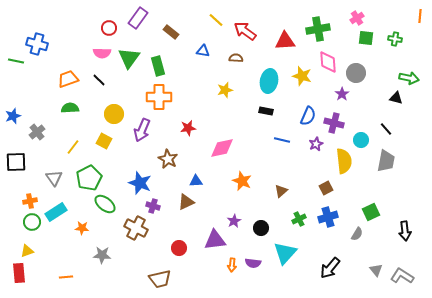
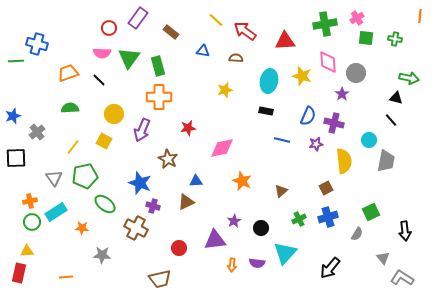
green cross at (318, 29): moved 7 px right, 5 px up
green line at (16, 61): rotated 14 degrees counterclockwise
orange trapezoid at (68, 79): moved 6 px up
black line at (386, 129): moved 5 px right, 9 px up
cyan circle at (361, 140): moved 8 px right
purple star at (316, 144): rotated 16 degrees clockwise
black square at (16, 162): moved 4 px up
green pentagon at (89, 178): moved 4 px left, 2 px up; rotated 15 degrees clockwise
yellow triangle at (27, 251): rotated 16 degrees clockwise
purple semicircle at (253, 263): moved 4 px right
gray triangle at (376, 270): moved 7 px right, 12 px up
red rectangle at (19, 273): rotated 18 degrees clockwise
gray L-shape at (402, 276): moved 2 px down
